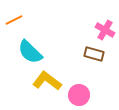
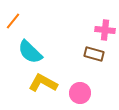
orange line: moved 1 px left, 1 px down; rotated 24 degrees counterclockwise
pink cross: rotated 24 degrees counterclockwise
yellow L-shape: moved 4 px left, 2 px down; rotated 8 degrees counterclockwise
pink circle: moved 1 px right, 2 px up
